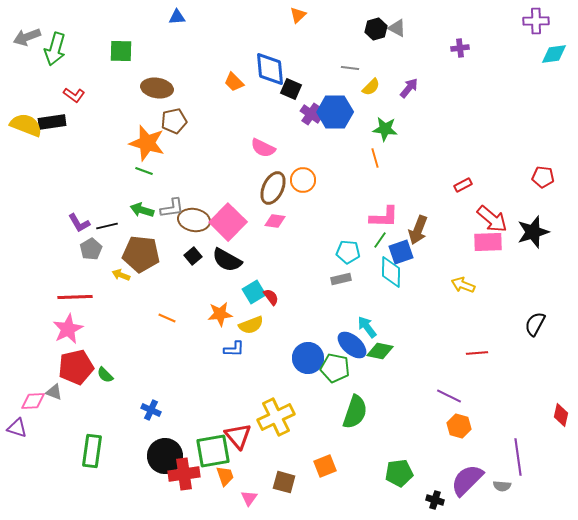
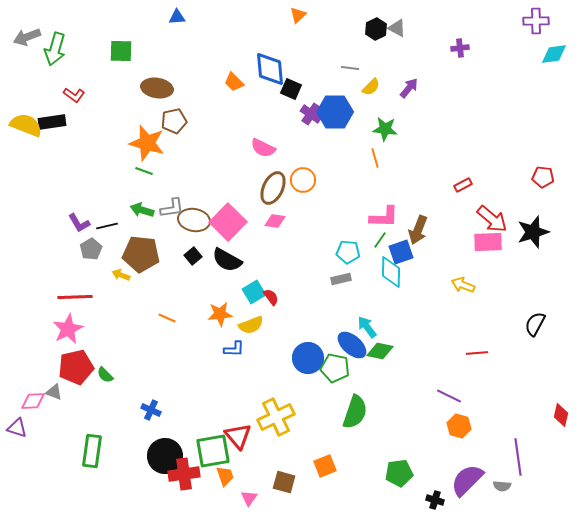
black hexagon at (376, 29): rotated 10 degrees counterclockwise
